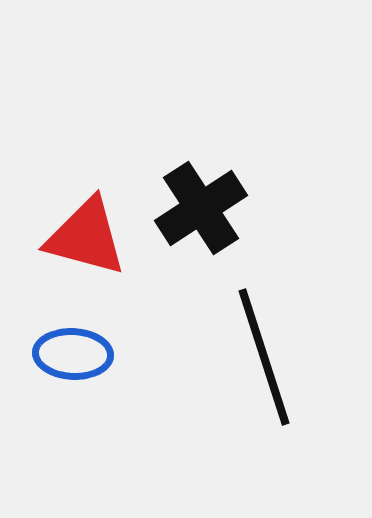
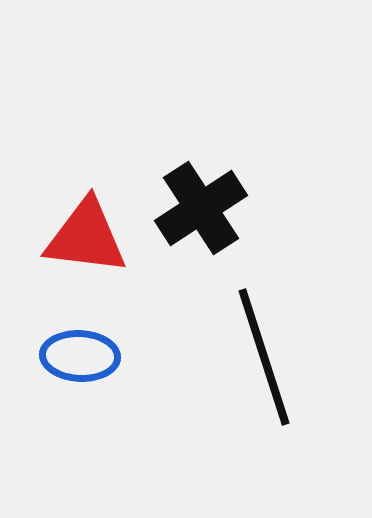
red triangle: rotated 8 degrees counterclockwise
blue ellipse: moved 7 px right, 2 px down
